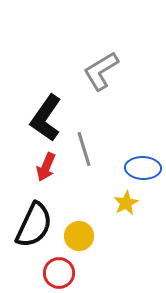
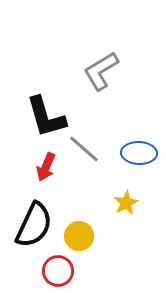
black L-shape: moved 1 px up; rotated 51 degrees counterclockwise
gray line: rotated 32 degrees counterclockwise
blue ellipse: moved 4 px left, 15 px up
red circle: moved 1 px left, 2 px up
